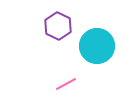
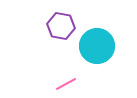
purple hexagon: moved 3 px right; rotated 16 degrees counterclockwise
